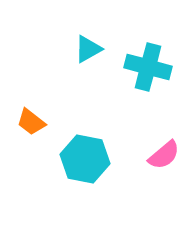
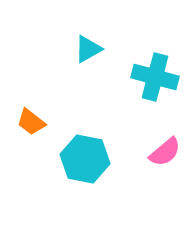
cyan cross: moved 7 px right, 10 px down
pink semicircle: moved 1 px right, 3 px up
